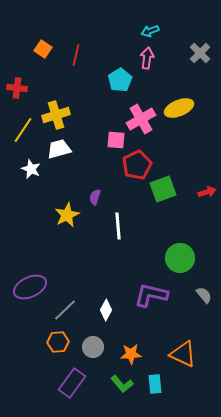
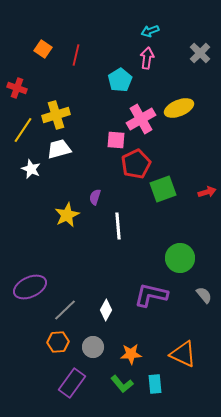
red cross: rotated 12 degrees clockwise
red pentagon: moved 1 px left, 1 px up
